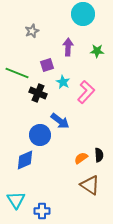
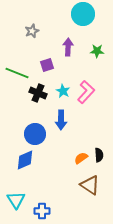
cyan star: moved 9 px down
blue arrow: moved 1 px right, 1 px up; rotated 54 degrees clockwise
blue circle: moved 5 px left, 1 px up
